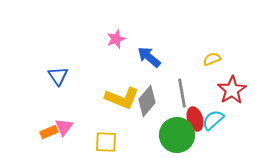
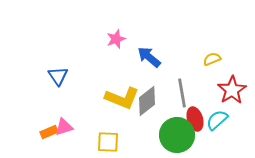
gray diamond: rotated 12 degrees clockwise
cyan semicircle: moved 4 px right
pink triangle: rotated 36 degrees clockwise
yellow square: moved 2 px right
